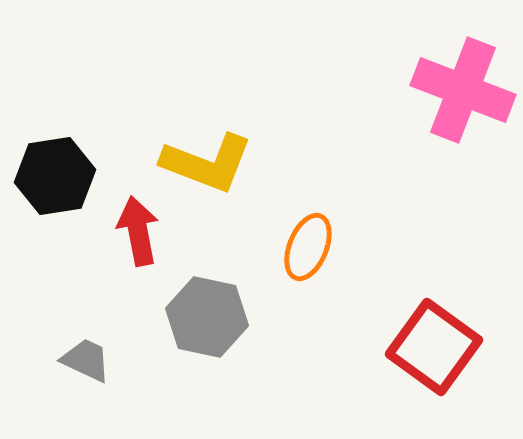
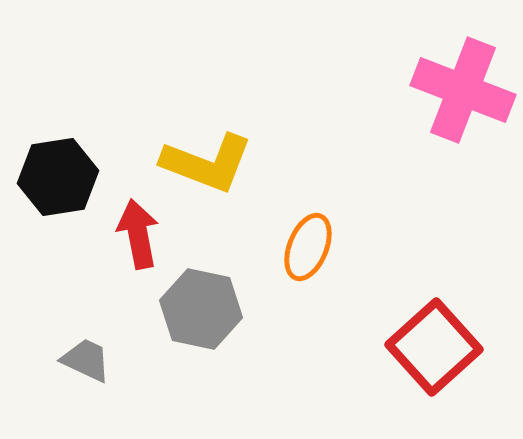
black hexagon: moved 3 px right, 1 px down
red arrow: moved 3 px down
gray hexagon: moved 6 px left, 8 px up
red square: rotated 12 degrees clockwise
